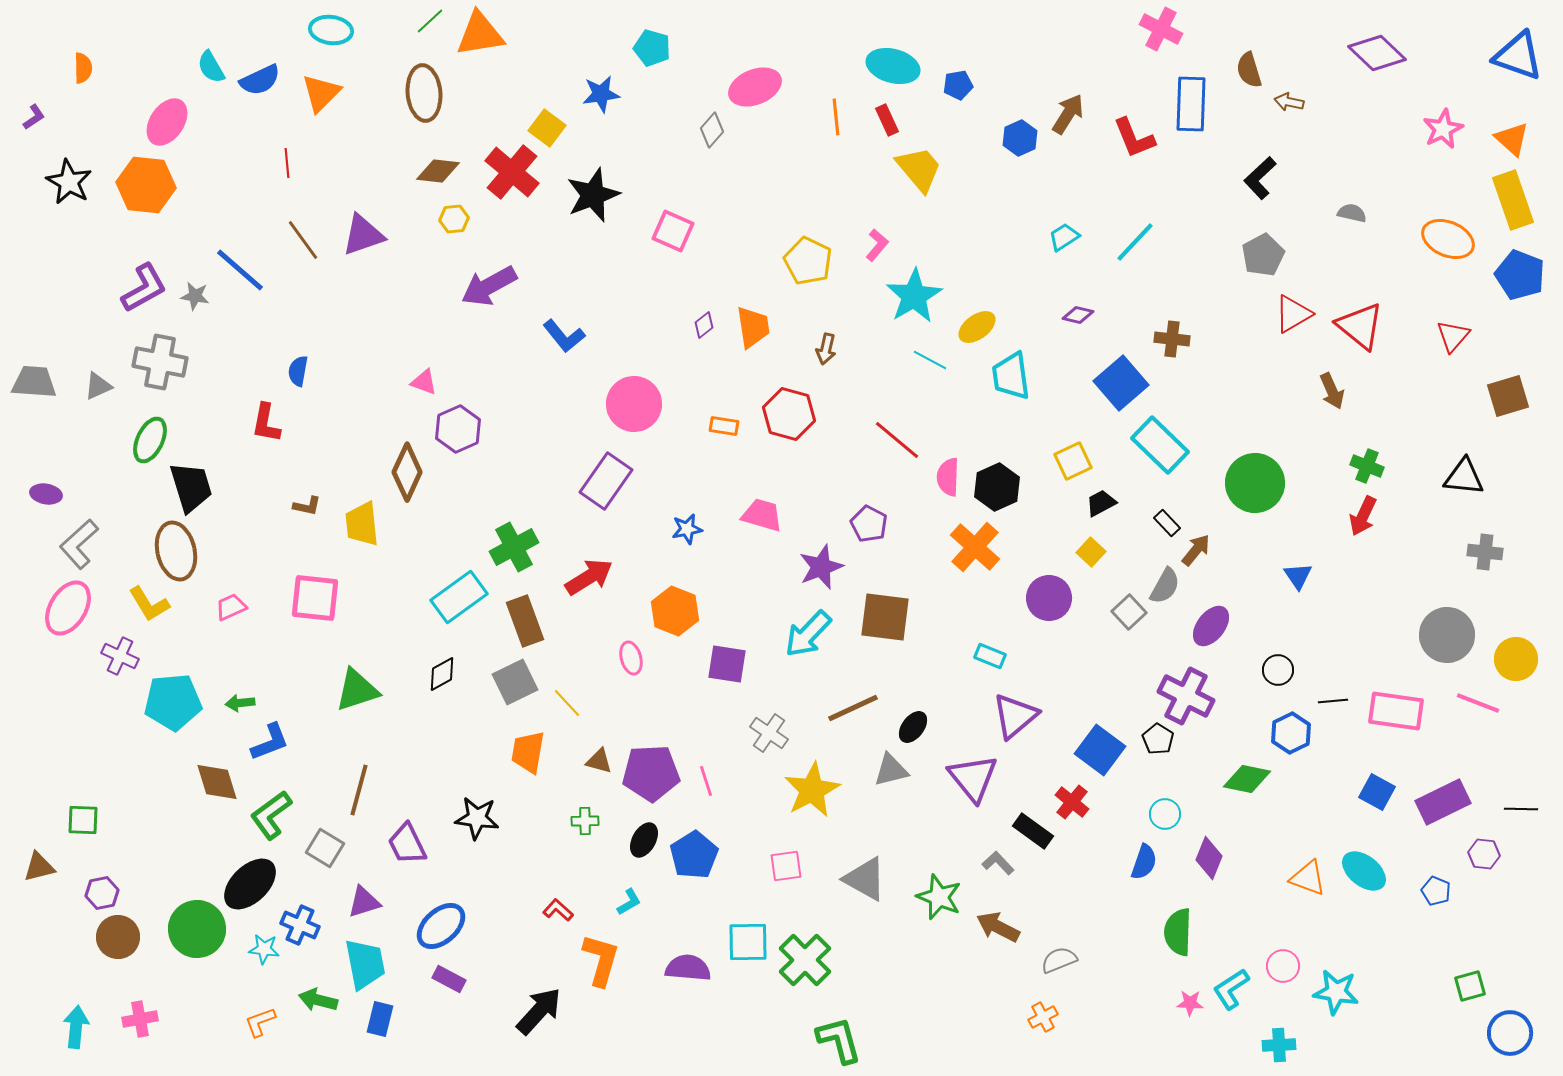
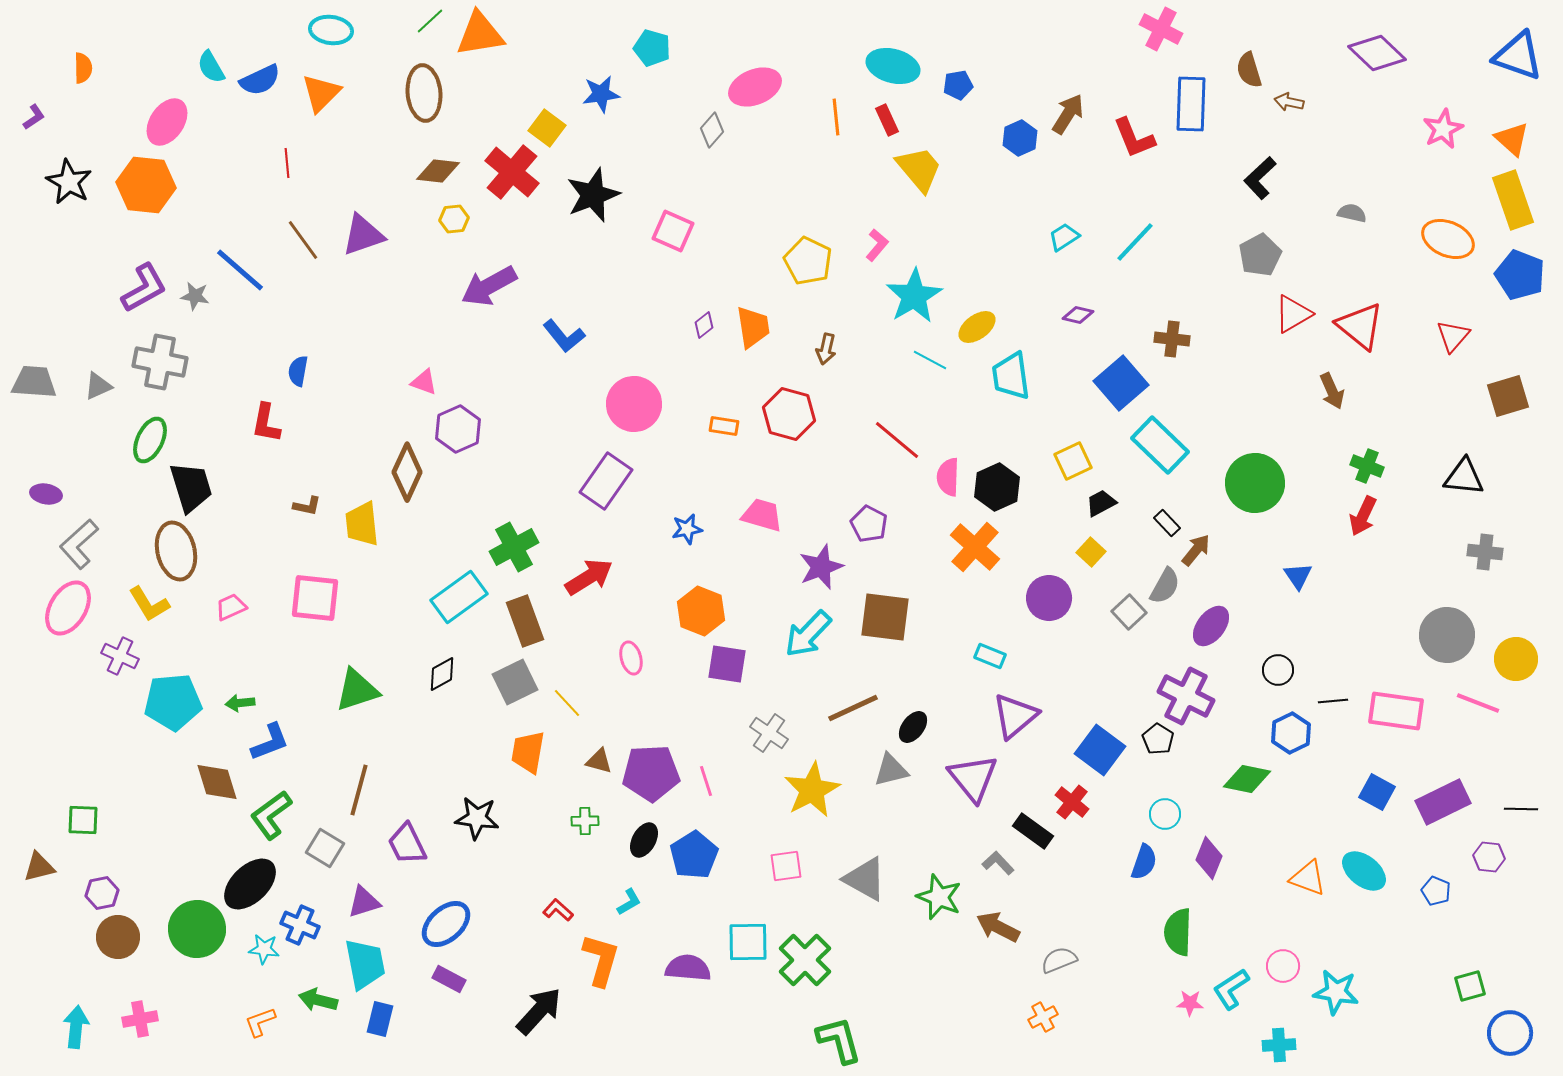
gray pentagon at (1263, 255): moved 3 px left
orange hexagon at (675, 611): moved 26 px right
purple hexagon at (1484, 854): moved 5 px right, 3 px down
blue ellipse at (441, 926): moved 5 px right, 2 px up
